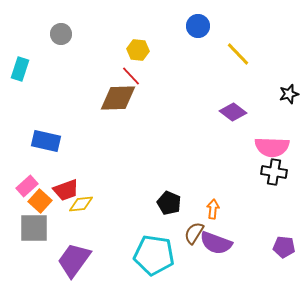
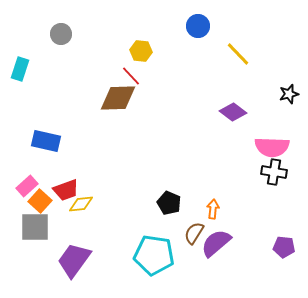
yellow hexagon: moved 3 px right, 1 px down
gray square: moved 1 px right, 1 px up
purple semicircle: rotated 120 degrees clockwise
